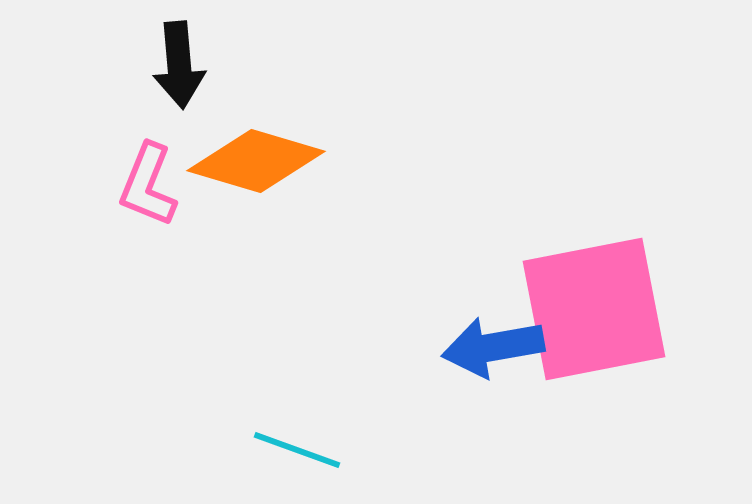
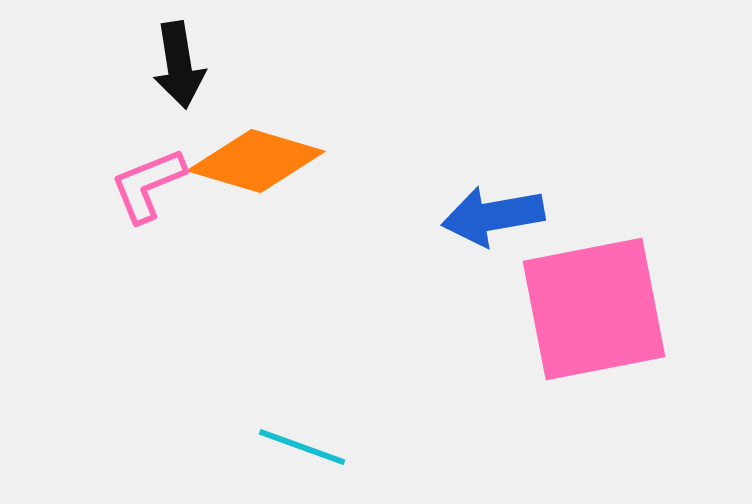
black arrow: rotated 4 degrees counterclockwise
pink L-shape: rotated 46 degrees clockwise
blue arrow: moved 131 px up
cyan line: moved 5 px right, 3 px up
